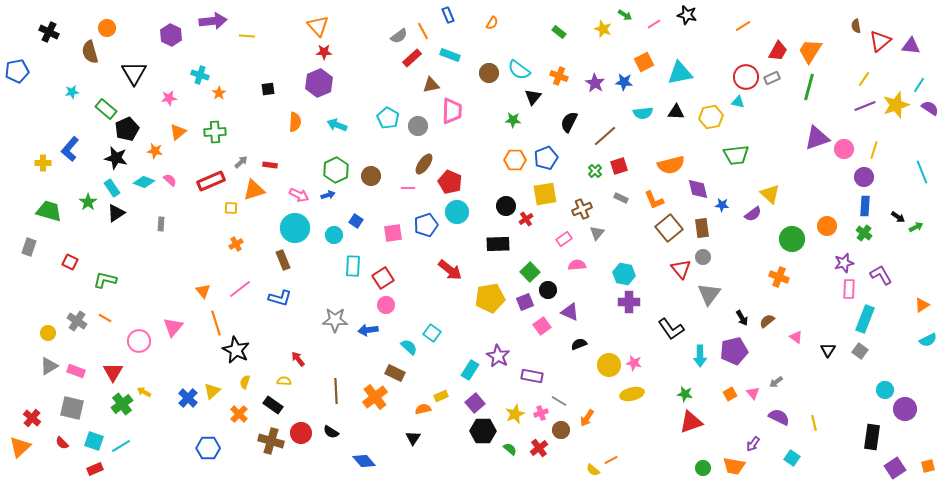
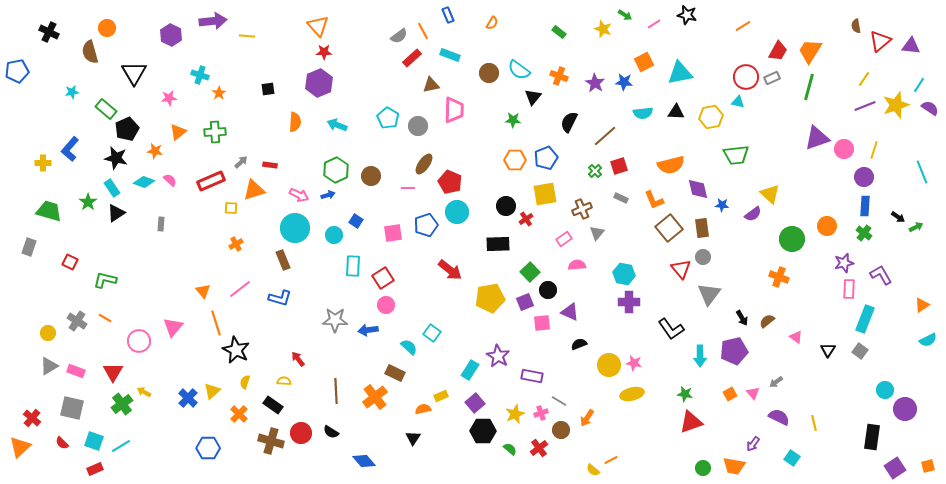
pink trapezoid at (452, 111): moved 2 px right, 1 px up
pink square at (542, 326): moved 3 px up; rotated 30 degrees clockwise
